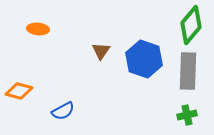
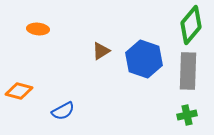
brown triangle: rotated 24 degrees clockwise
